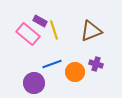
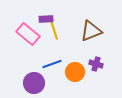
purple rectangle: moved 6 px right, 2 px up; rotated 32 degrees counterclockwise
